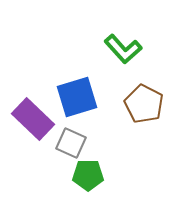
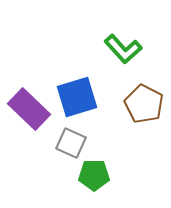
purple rectangle: moved 4 px left, 10 px up
green pentagon: moved 6 px right
